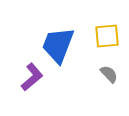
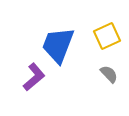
yellow square: rotated 20 degrees counterclockwise
purple L-shape: moved 2 px right
